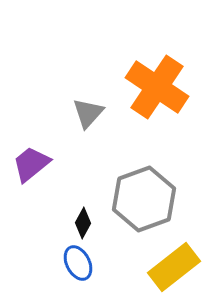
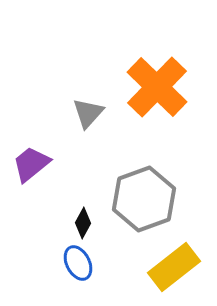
orange cross: rotated 10 degrees clockwise
